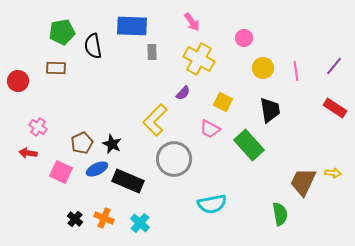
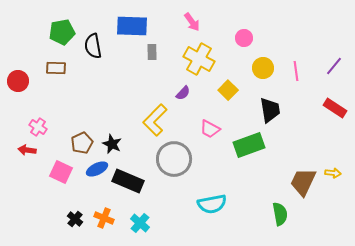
yellow square: moved 5 px right, 12 px up; rotated 18 degrees clockwise
green rectangle: rotated 68 degrees counterclockwise
red arrow: moved 1 px left, 3 px up
